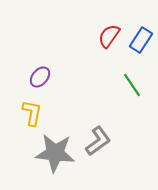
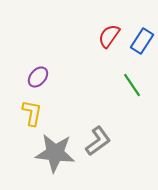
blue rectangle: moved 1 px right, 1 px down
purple ellipse: moved 2 px left
